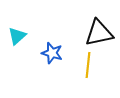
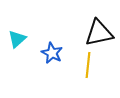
cyan triangle: moved 3 px down
blue star: rotated 10 degrees clockwise
